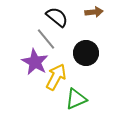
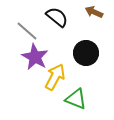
brown arrow: rotated 150 degrees counterclockwise
gray line: moved 19 px left, 8 px up; rotated 10 degrees counterclockwise
purple star: moved 5 px up
yellow arrow: moved 1 px left
green triangle: rotated 45 degrees clockwise
